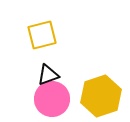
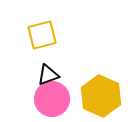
yellow hexagon: rotated 18 degrees counterclockwise
